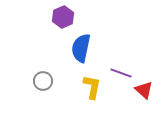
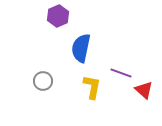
purple hexagon: moved 5 px left, 1 px up
